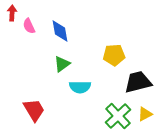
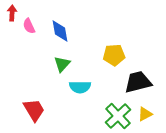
green triangle: rotated 12 degrees counterclockwise
